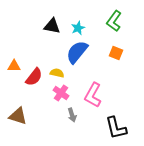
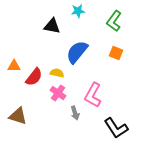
cyan star: moved 17 px up; rotated 16 degrees clockwise
pink cross: moved 3 px left
gray arrow: moved 3 px right, 2 px up
black L-shape: rotated 20 degrees counterclockwise
